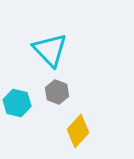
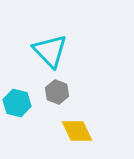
cyan triangle: moved 1 px down
yellow diamond: moved 1 px left; rotated 68 degrees counterclockwise
